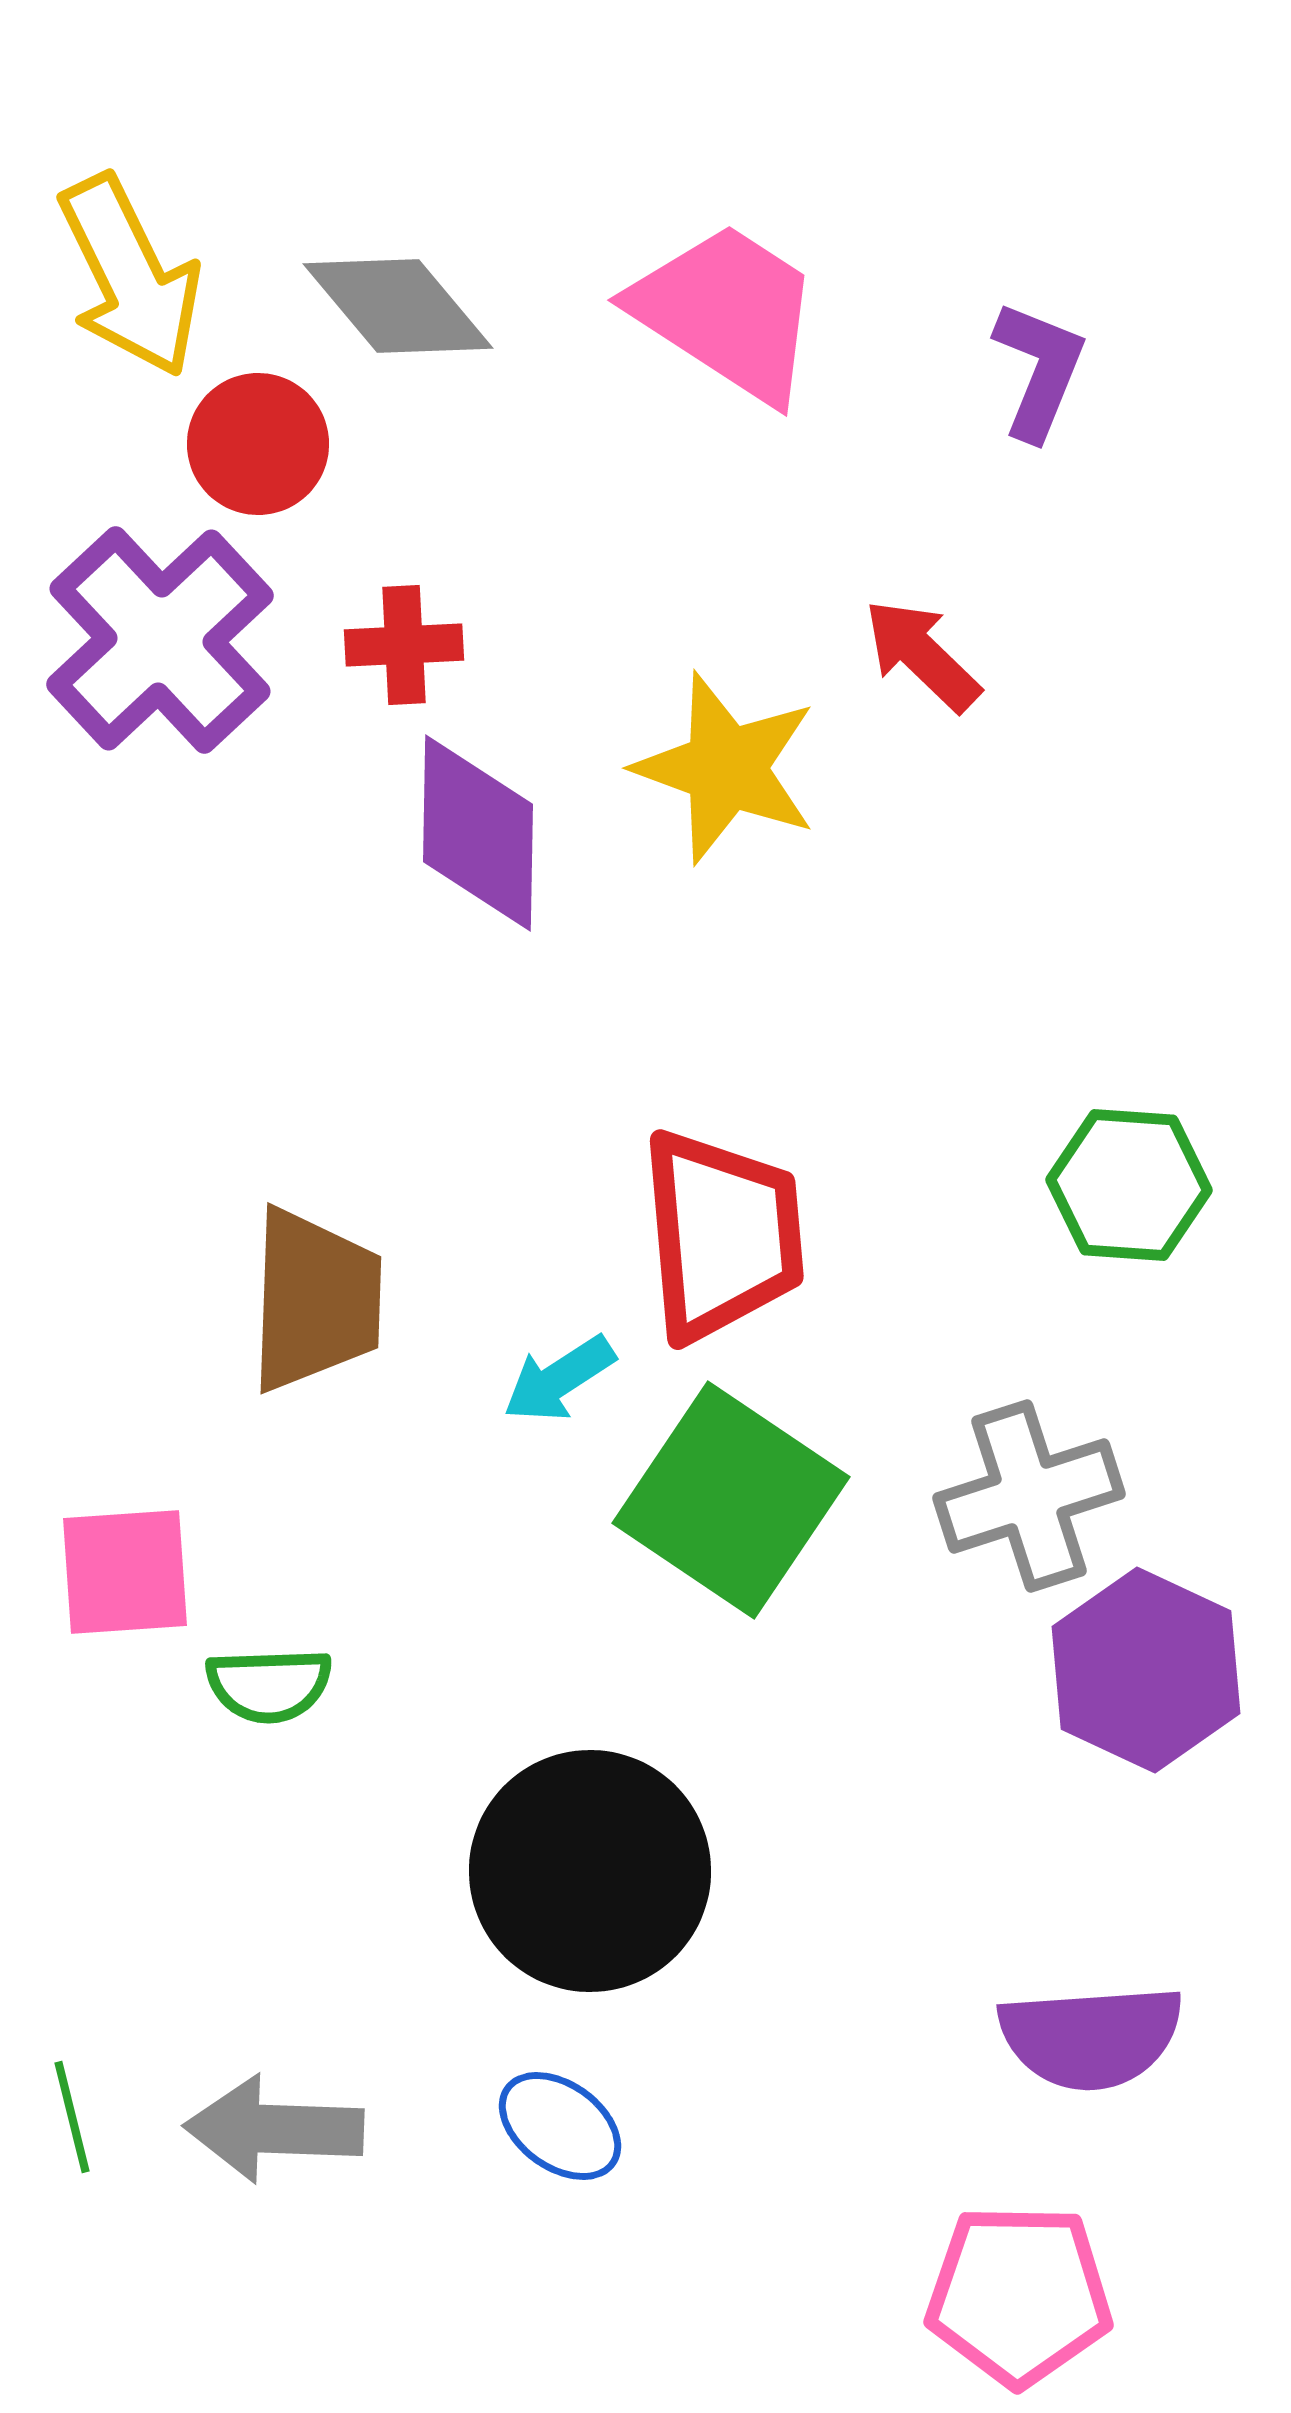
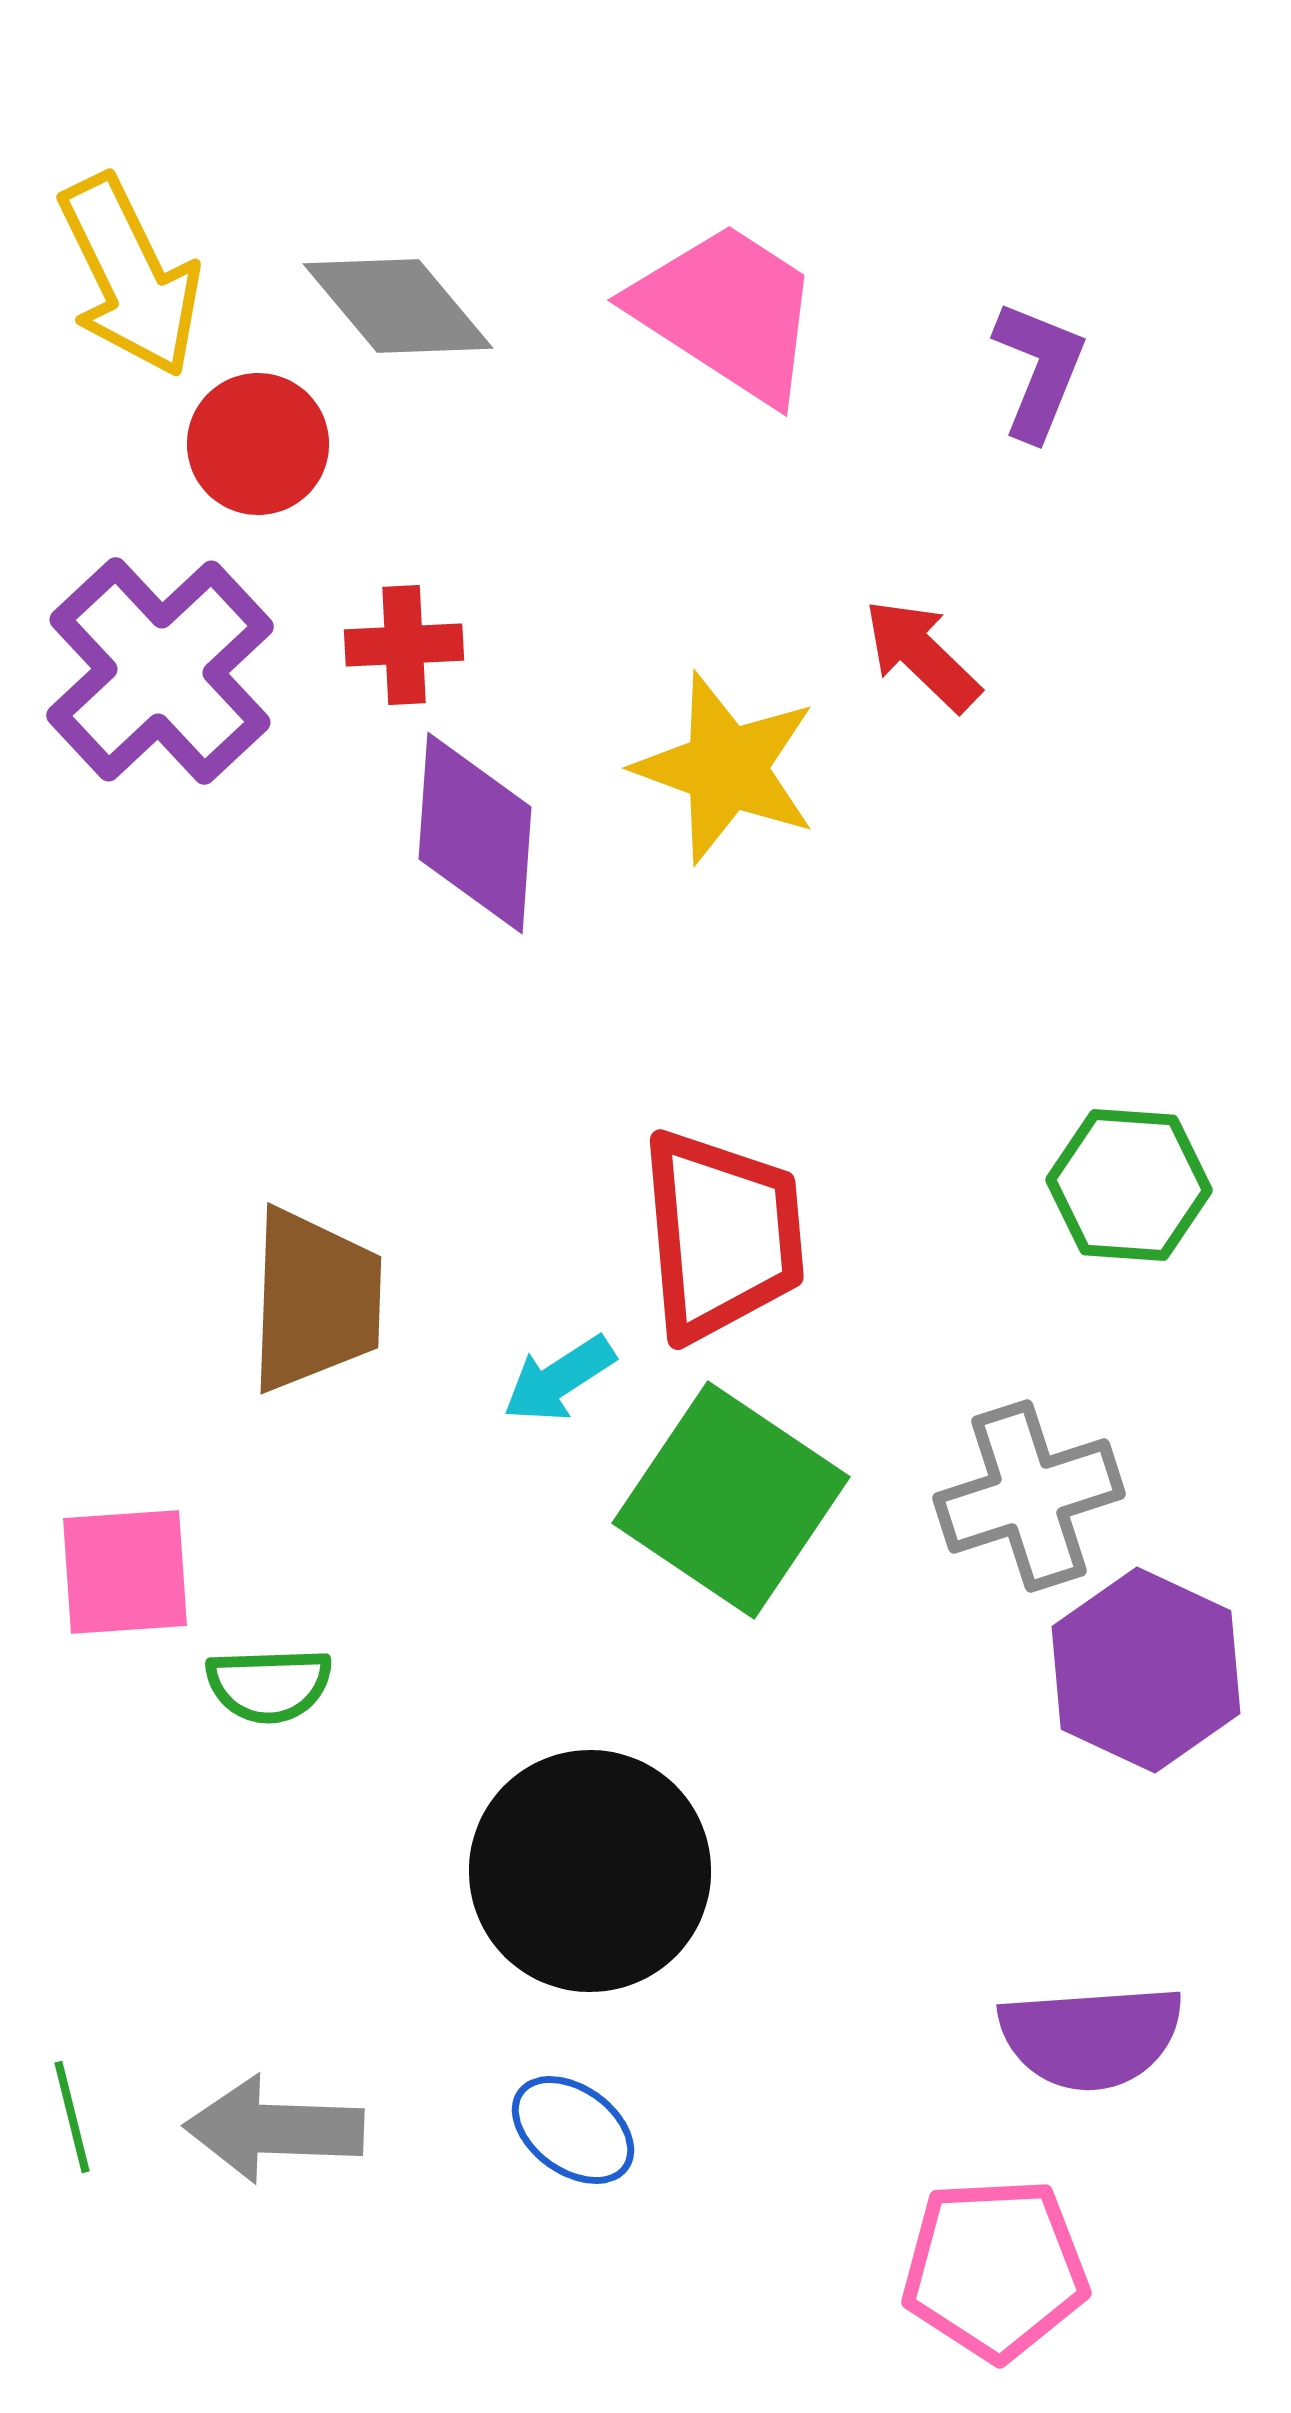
purple cross: moved 31 px down
purple diamond: moved 3 px left; rotated 3 degrees clockwise
blue ellipse: moved 13 px right, 4 px down
pink pentagon: moved 24 px left, 26 px up; rotated 4 degrees counterclockwise
